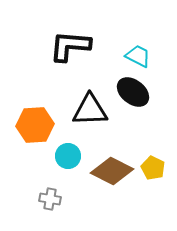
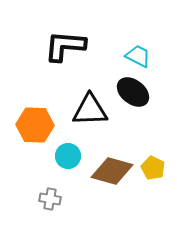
black L-shape: moved 5 px left
orange hexagon: rotated 6 degrees clockwise
brown diamond: rotated 12 degrees counterclockwise
